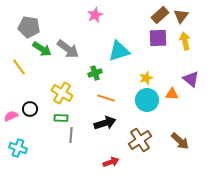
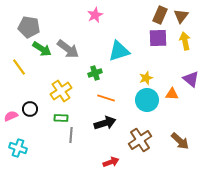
brown rectangle: rotated 24 degrees counterclockwise
yellow cross: moved 1 px left, 2 px up; rotated 25 degrees clockwise
